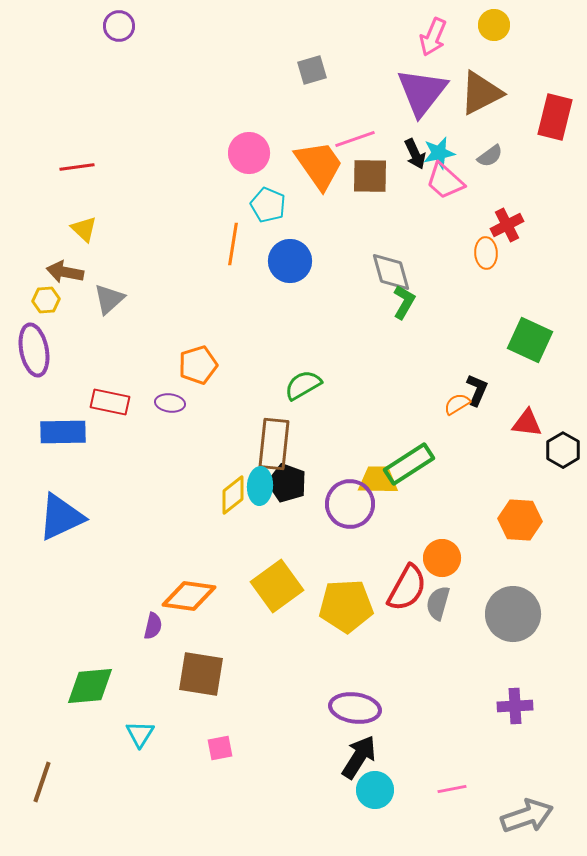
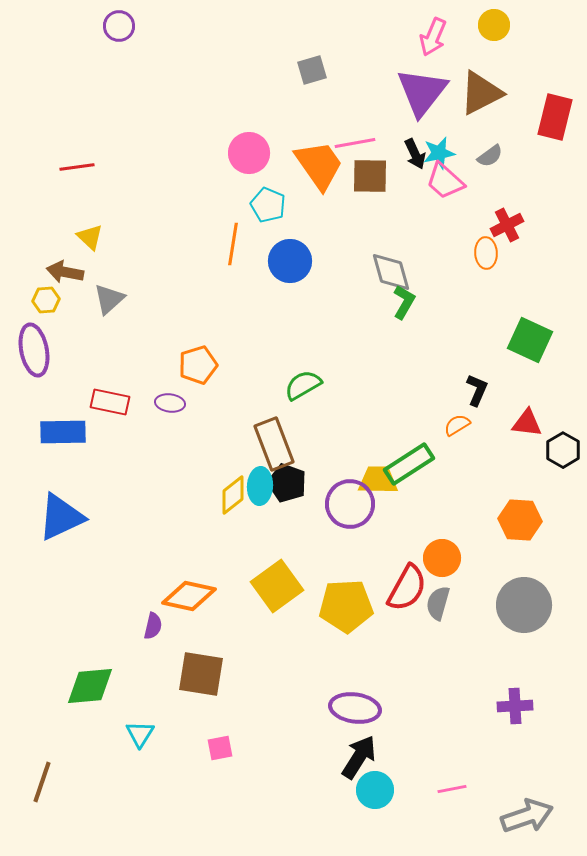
pink line at (355, 139): moved 4 px down; rotated 9 degrees clockwise
yellow triangle at (84, 229): moved 6 px right, 8 px down
orange semicircle at (457, 404): moved 21 px down
brown rectangle at (274, 444): rotated 27 degrees counterclockwise
orange diamond at (189, 596): rotated 4 degrees clockwise
gray circle at (513, 614): moved 11 px right, 9 px up
